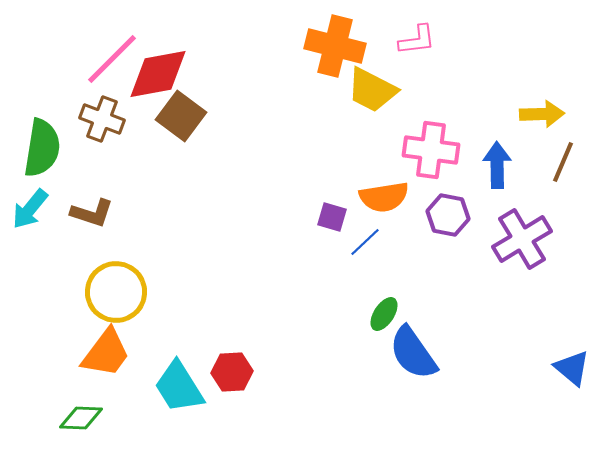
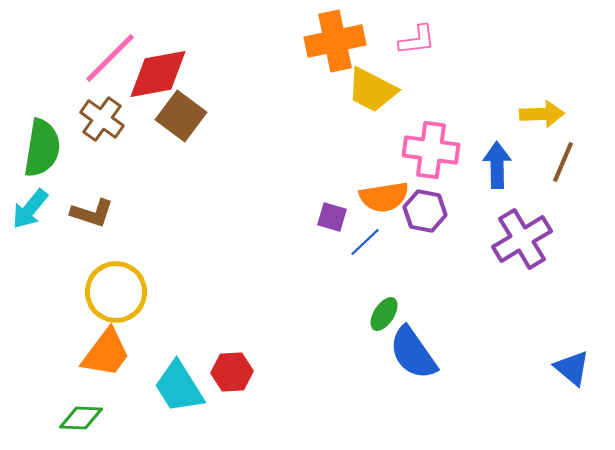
orange cross: moved 5 px up; rotated 26 degrees counterclockwise
pink line: moved 2 px left, 1 px up
brown cross: rotated 15 degrees clockwise
purple hexagon: moved 23 px left, 4 px up
